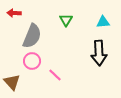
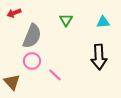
red arrow: rotated 24 degrees counterclockwise
black arrow: moved 4 px down
